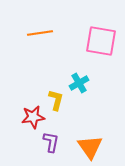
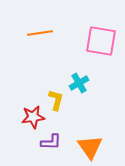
purple L-shape: rotated 80 degrees clockwise
